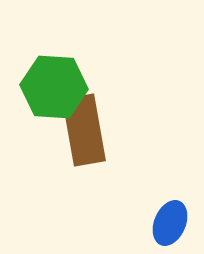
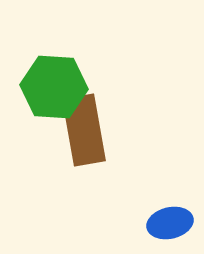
blue ellipse: rotated 54 degrees clockwise
